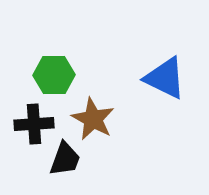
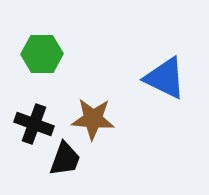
green hexagon: moved 12 px left, 21 px up
brown star: rotated 24 degrees counterclockwise
black cross: rotated 24 degrees clockwise
